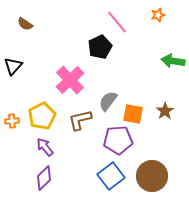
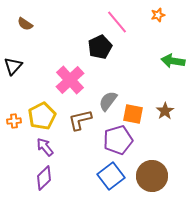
orange cross: moved 2 px right
purple pentagon: rotated 12 degrees counterclockwise
